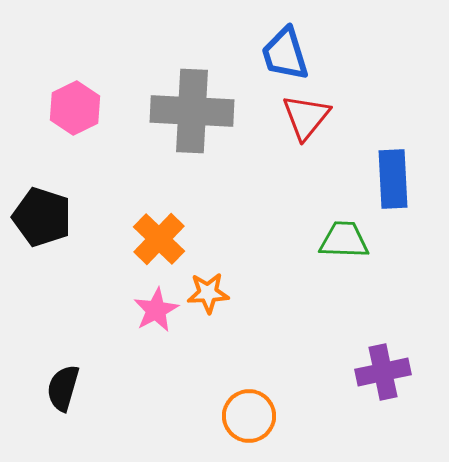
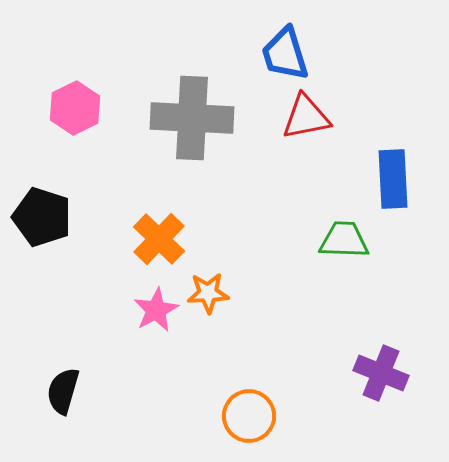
gray cross: moved 7 px down
red triangle: rotated 40 degrees clockwise
purple cross: moved 2 px left, 1 px down; rotated 34 degrees clockwise
black semicircle: moved 3 px down
